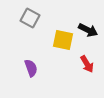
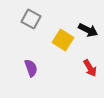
gray square: moved 1 px right, 1 px down
yellow square: rotated 20 degrees clockwise
red arrow: moved 3 px right, 4 px down
